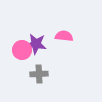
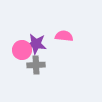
gray cross: moved 3 px left, 9 px up
